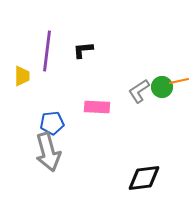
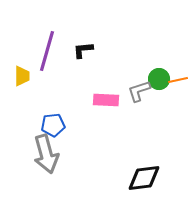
purple line: rotated 9 degrees clockwise
orange line: moved 1 px left, 1 px up
green circle: moved 3 px left, 8 px up
gray L-shape: rotated 15 degrees clockwise
pink rectangle: moved 9 px right, 7 px up
blue pentagon: moved 1 px right, 2 px down
gray arrow: moved 2 px left, 2 px down
